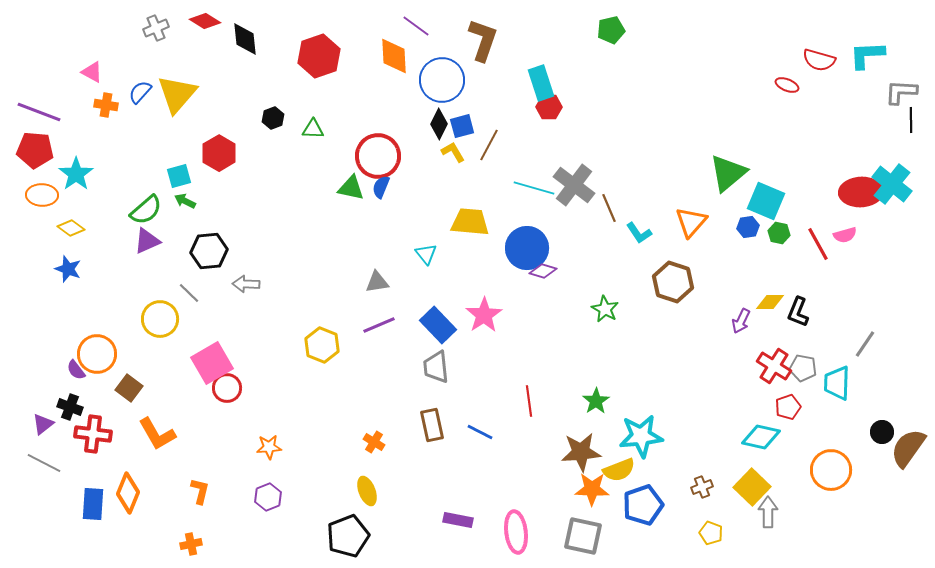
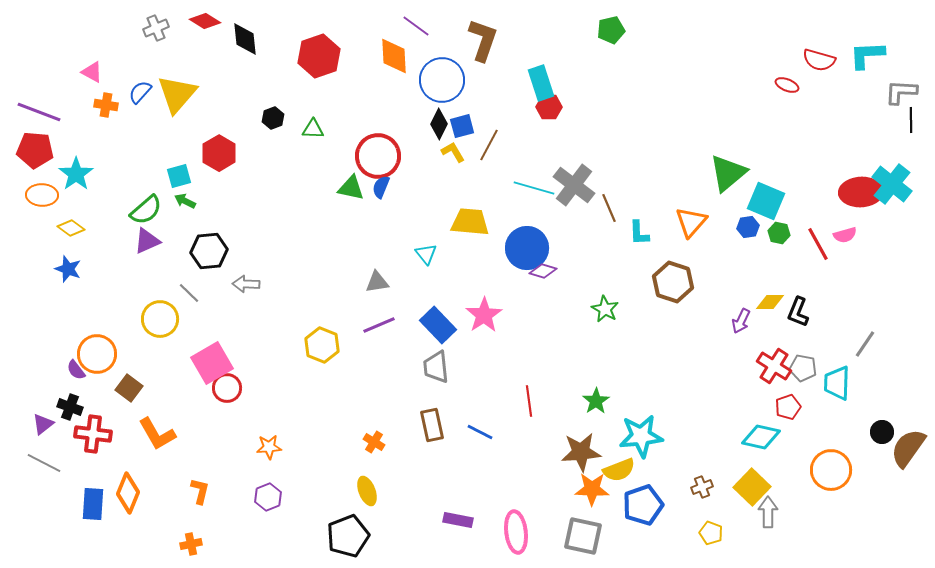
cyan L-shape at (639, 233): rotated 32 degrees clockwise
